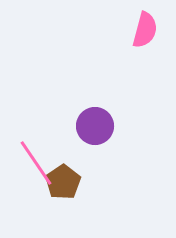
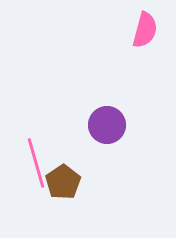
purple circle: moved 12 px right, 1 px up
pink line: rotated 18 degrees clockwise
